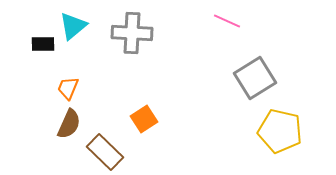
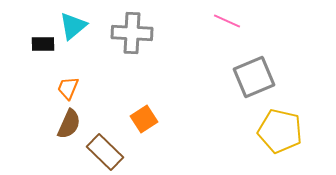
gray square: moved 1 px left, 1 px up; rotated 9 degrees clockwise
